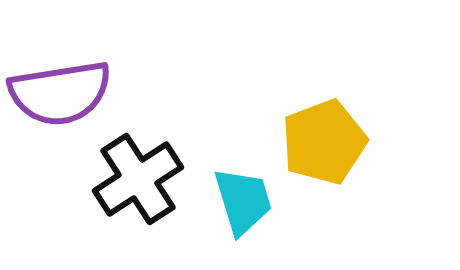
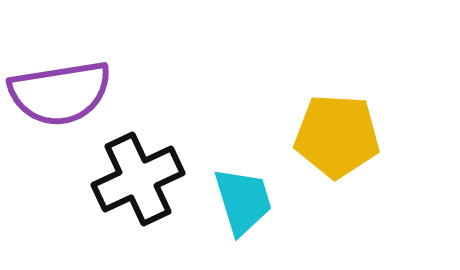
yellow pentagon: moved 13 px right, 6 px up; rotated 24 degrees clockwise
black cross: rotated 8 degrees clockwise
